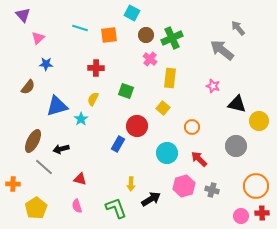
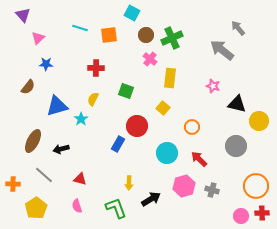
gray line at (44, 167): moved 8 px down
yellow arrow at (131, 184): moved 2 px left, 1 px up
